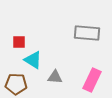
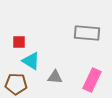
cyan triangle: moved 2 px left, 1 px down
